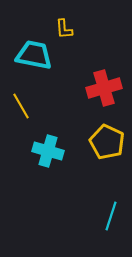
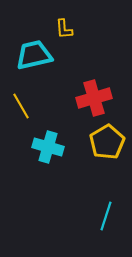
cyan trapezoid: rotated 24 degrees counterclockwise
red cross: moved 10 px left, 10 px down
yellow pentagon: rotated 16 degrees clockwise
cyan cross: moved 4 px up
cyan line: moved 5 px left
